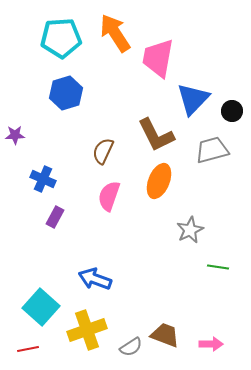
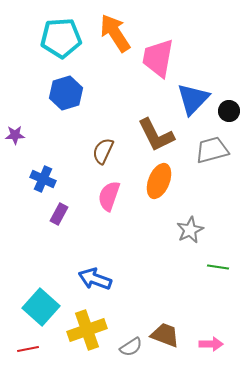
black circle: moved 3 px left
purple rectangle: moved 4 px right, 3 px up
